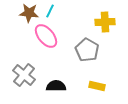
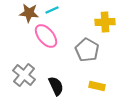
cyan line: moved 2 px right, 1 px up; rotated 40 degrees clockwise
black semicircle: rotated 66 degrees clockwise
